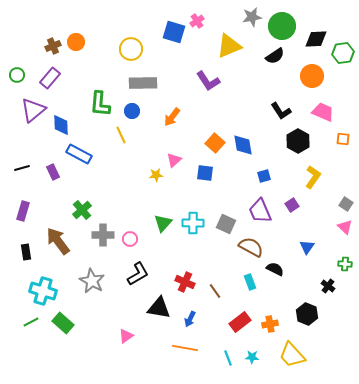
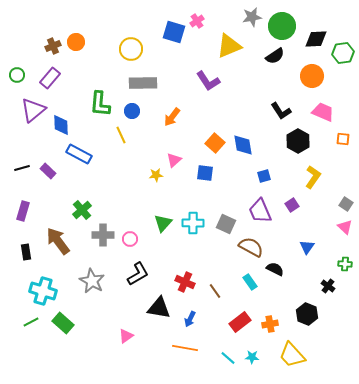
purple rectangle at (53, 172): moved 5 px left, 1 px up; rotated 21 degrees counterclockwise
cyan rectangle at (250, 282): rotated 14 degrees counterclockwise
cyan line at (228, 358): rotated 28 degrees counterclockwise
